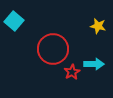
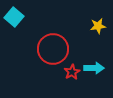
cyan square: moved 4 px up
yellow star: rotated 21 degrees counterclockwise
cyan arrow: moved 4 px down
